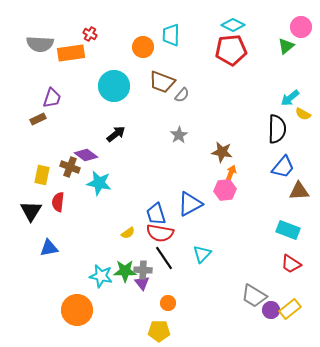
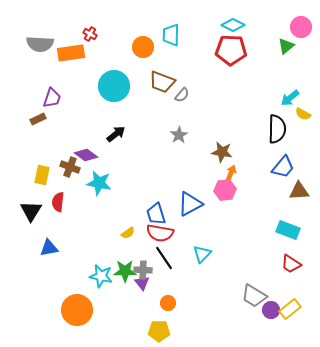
red pentagon at (231, 50): rotated 8 degrees clockwise
